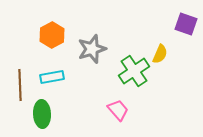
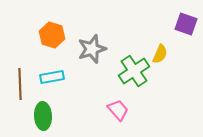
orange hexagon: rotated 15 degrees counterclockwise
brown line: moved 1 px up
green ellipse: moved 1 px right, 2 px down
